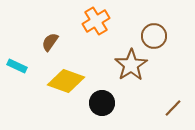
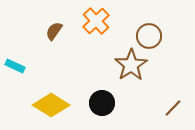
orange cross: rotated 12 degrees counterclockwise
brown circle: moved 5 px left
brown semicircle: moved 4 px right, 11 px up
cyan rectangle: moved 2 px left
yellow diamond: moved 15 px left, 24 px down; rotated 12 degrees clockwise
